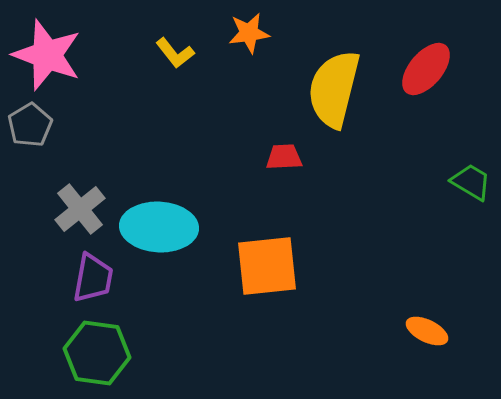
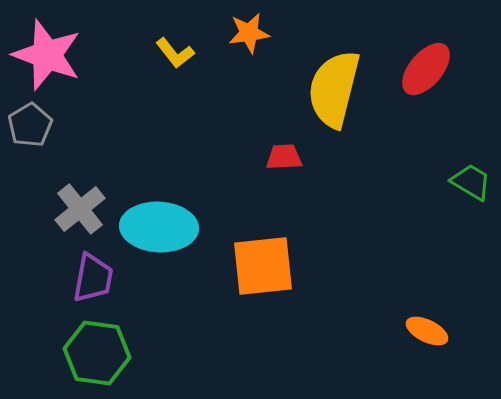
orange square: moved 4 px left
